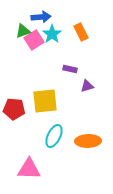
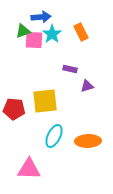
pink square: rotated 36 degrees clockwise
